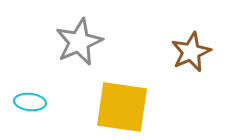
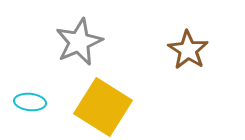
brown star: moved 3 px left, 2 px up; rotated 15 degrees counterclockwise
yellow square: moved 19 px left; rotated 24 degrees clockwise
